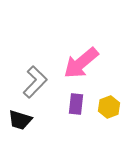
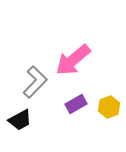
pink arrow: moved 8 px left, 3 px up
purple rectangle: rotated 55 degrees clockwise
black trapezoid: rotated 45 degrees counterclockwise
